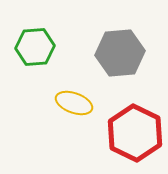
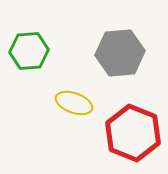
green hexagon: moved 6 px left, 4 px down
red hexagon: moved 2 px left; rotated 4 degrees counterclockwise
